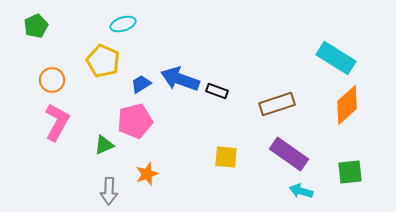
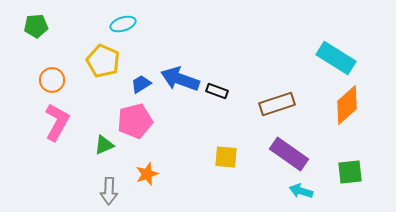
green pentagon: rotated 20 degrees clockwise
